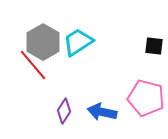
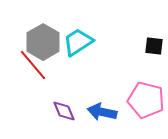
pink pentagon: moved 2 px down
purple diamond: rotated 55 degrees counterclockwise
